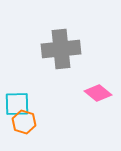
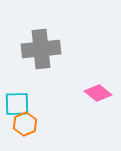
gray cross: moved 20 px left
orange hexagon: moved 1 px right, 2 px down; rotated 20 degrees clockwise
